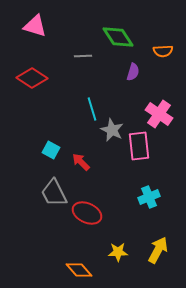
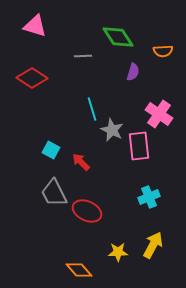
red ellipse: moved 2 px up
yellow arrow: moved 5 px left, 5 px up
